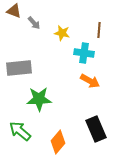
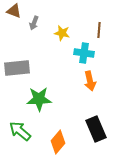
gray arrow: rotated 64 degrees clockwise
gray rectangle: moved 2 px left
orange arrow: rotated 48 degrees clockwise
